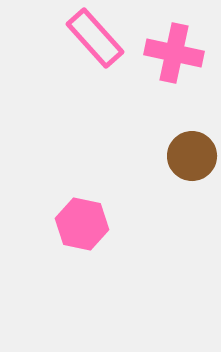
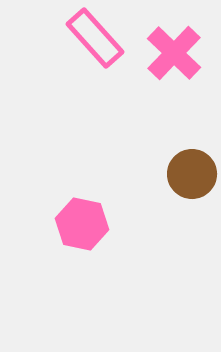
pink cross: rotated 32 degrees clockwise
brown circle: moved 18 px down
